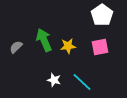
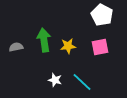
white pentagon: rotated 10 degrees counterclockwise
green arrow: rotated 15 degrees clockwise
gray semicircle: rotated 32 degrees clockwise
white star: moved 1 px right
